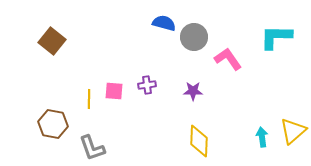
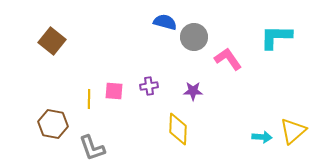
blue semicircle: moved 1 px right, 1 px up
purple cross: moved 2 px right, 1 px down
cyan arrow: rotated 102 degrees clockwise
yellow diamond: moved 21 px left, 12 px up
